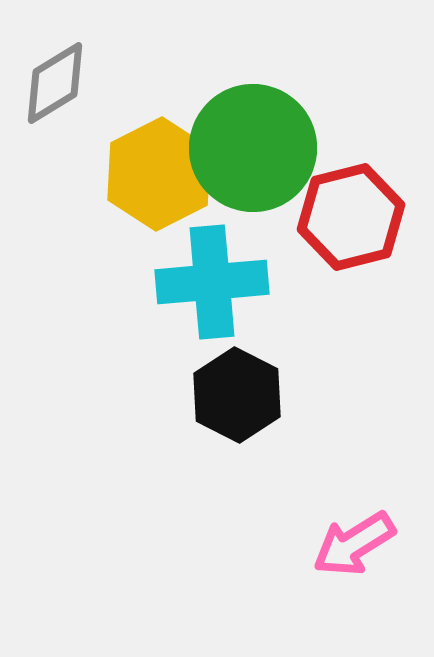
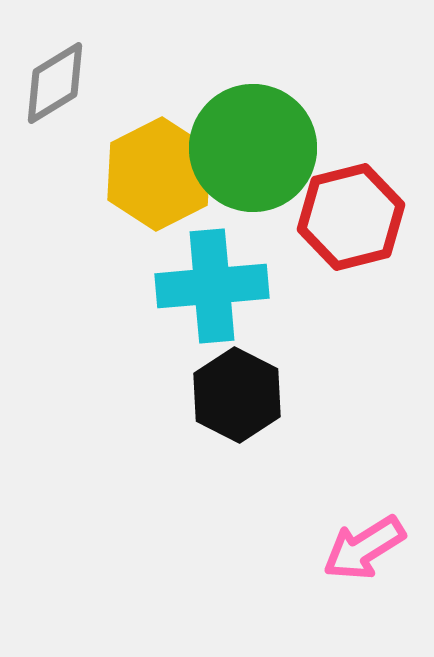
cyan cross: moved 4 px down
pink arrow: moved 10 px right, 4 px down
